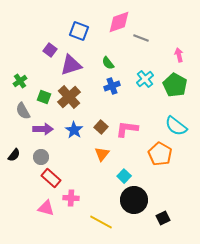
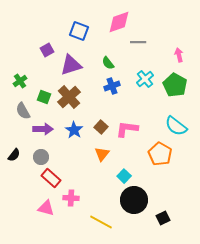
gray line: moved 3 px left, 4 px down; rotated 21 degrees counterclockwise
purple square: moved 3 px left; rotated 24 degrees clockwise
